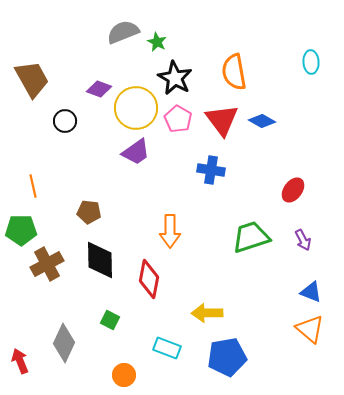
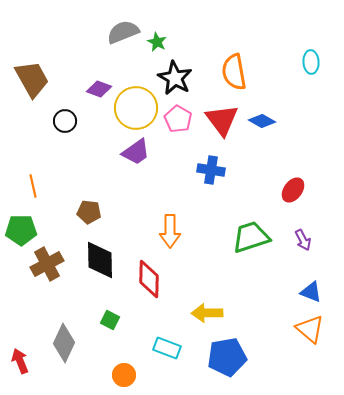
red diamond: rotated 9 degrees counterclockwise
